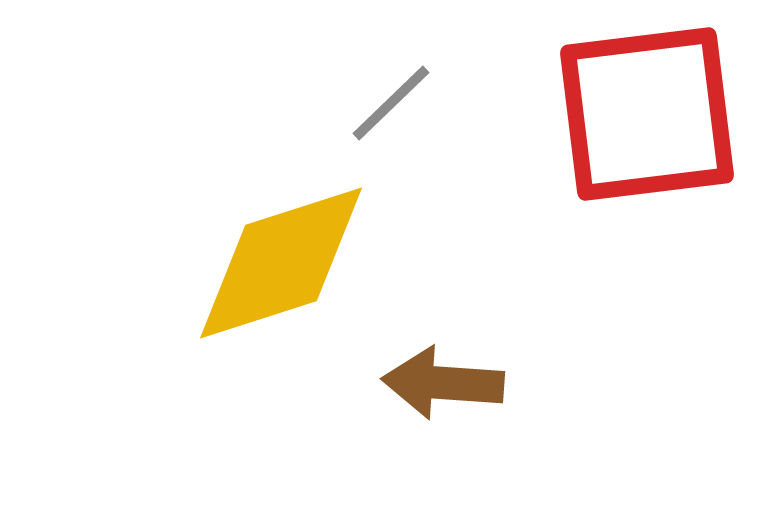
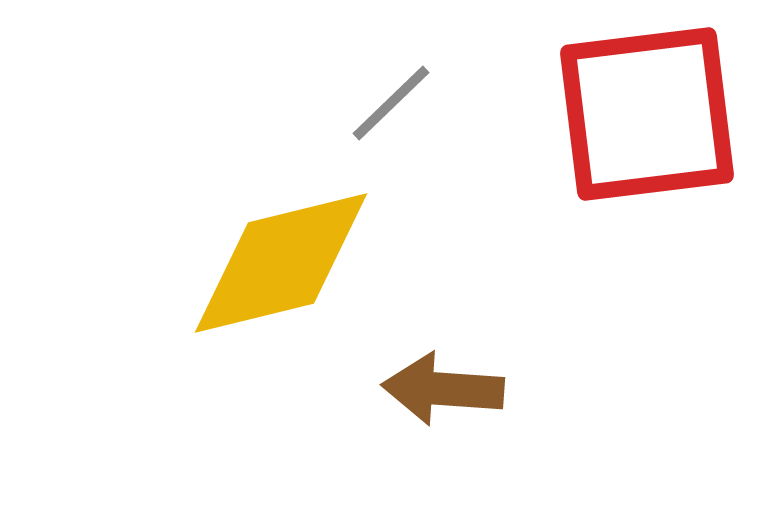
yellow diamond: rotated 4 degrees clockwise
brown arrow: moved 6 px down
